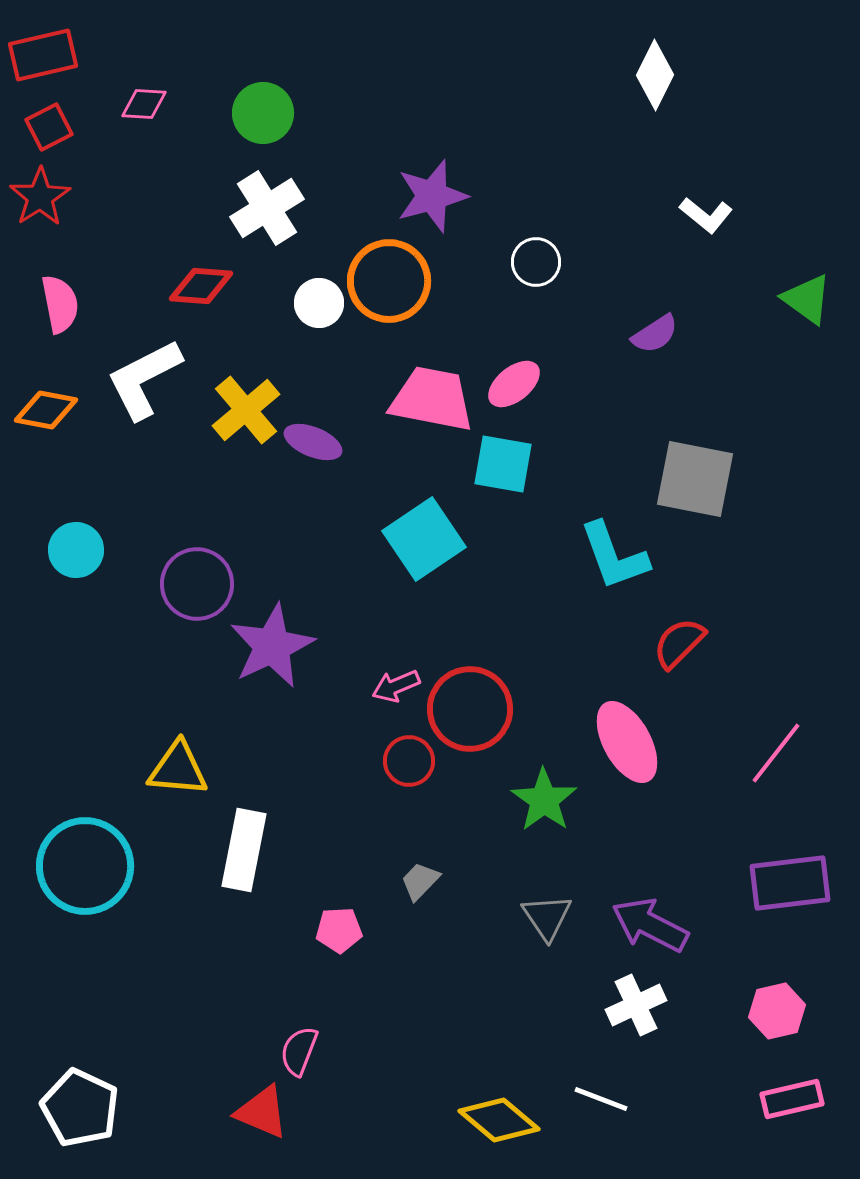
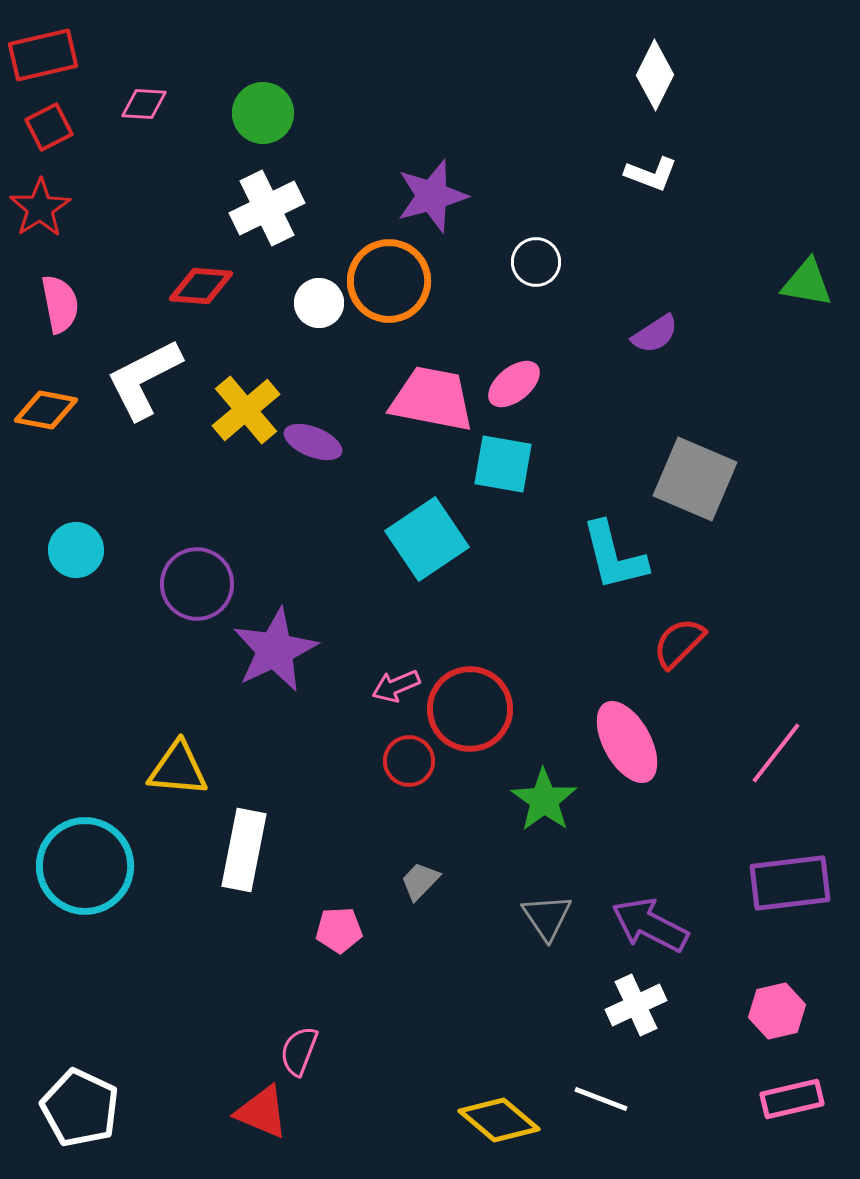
red star at (40, 197): moved 11 px down
white cross at (267, 208): rotated 6 degrees clockwise
white L-shape at (706, 215): moved 55 px left, 41 px up; rotated 18 degrees counterclockwise
green triangle at (807, 299): moved 16 px up; rotated 26 degrees counterclockwise
gray square at (695, 479): rotated 12 degrees clockwise
cyan square at (424, 539): moved 3 px right
cyan L-shape at (614, 556): rotated 6 degrees clockwise
purple star at (272, 646): moved 3 px right, 4 px down
